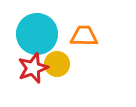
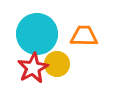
red star: rotated 8 degrees counterclockwise
